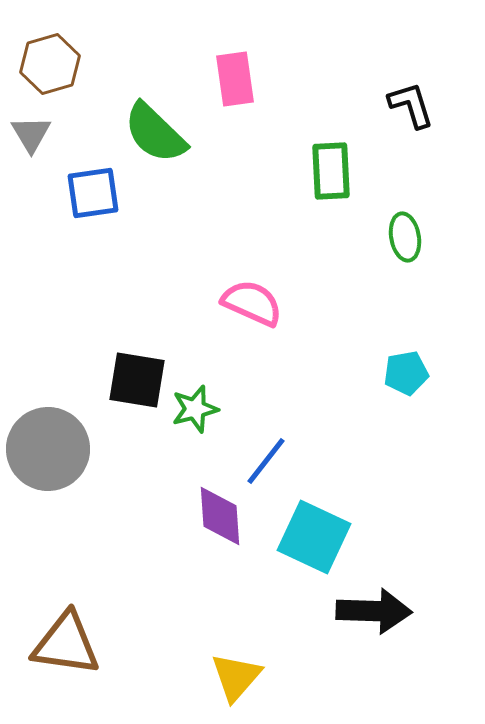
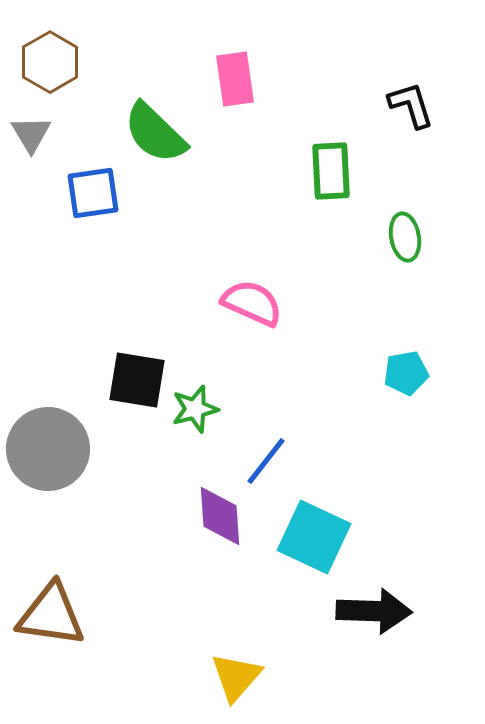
brown hexagon: moved 2 px up; rotated 14 degrees counterclockwise
brown triangle: moved 15 px left, 29 px up
